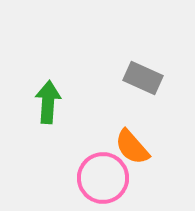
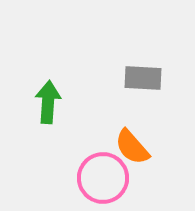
gray rectangle: rotated 21 degrees counterclockwise
